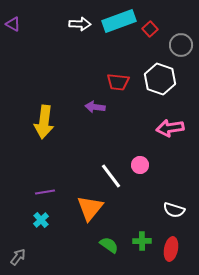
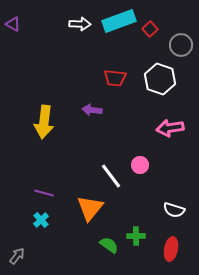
red trapezoid: moved 3 px left, 4 px up
purple arrow: moved 3 px left, 3 px down
purple line: moved 1 px left, 1 px down; rotated 24 degrees clockwise
green cross: moved 6 px left, 5 px up
gray arrow: moved 1 px left, 1 px up
